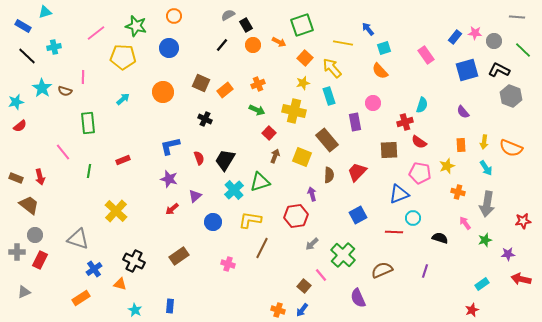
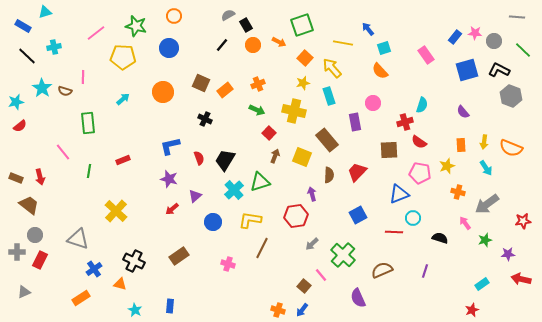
gray arrow at (487, 204): rotated 45 degrees clockwise
